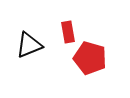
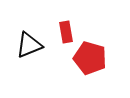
red rectangle: moved 2 px left
